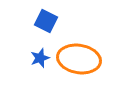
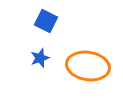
orange ellipse: moved 9 px right, 7 px down
